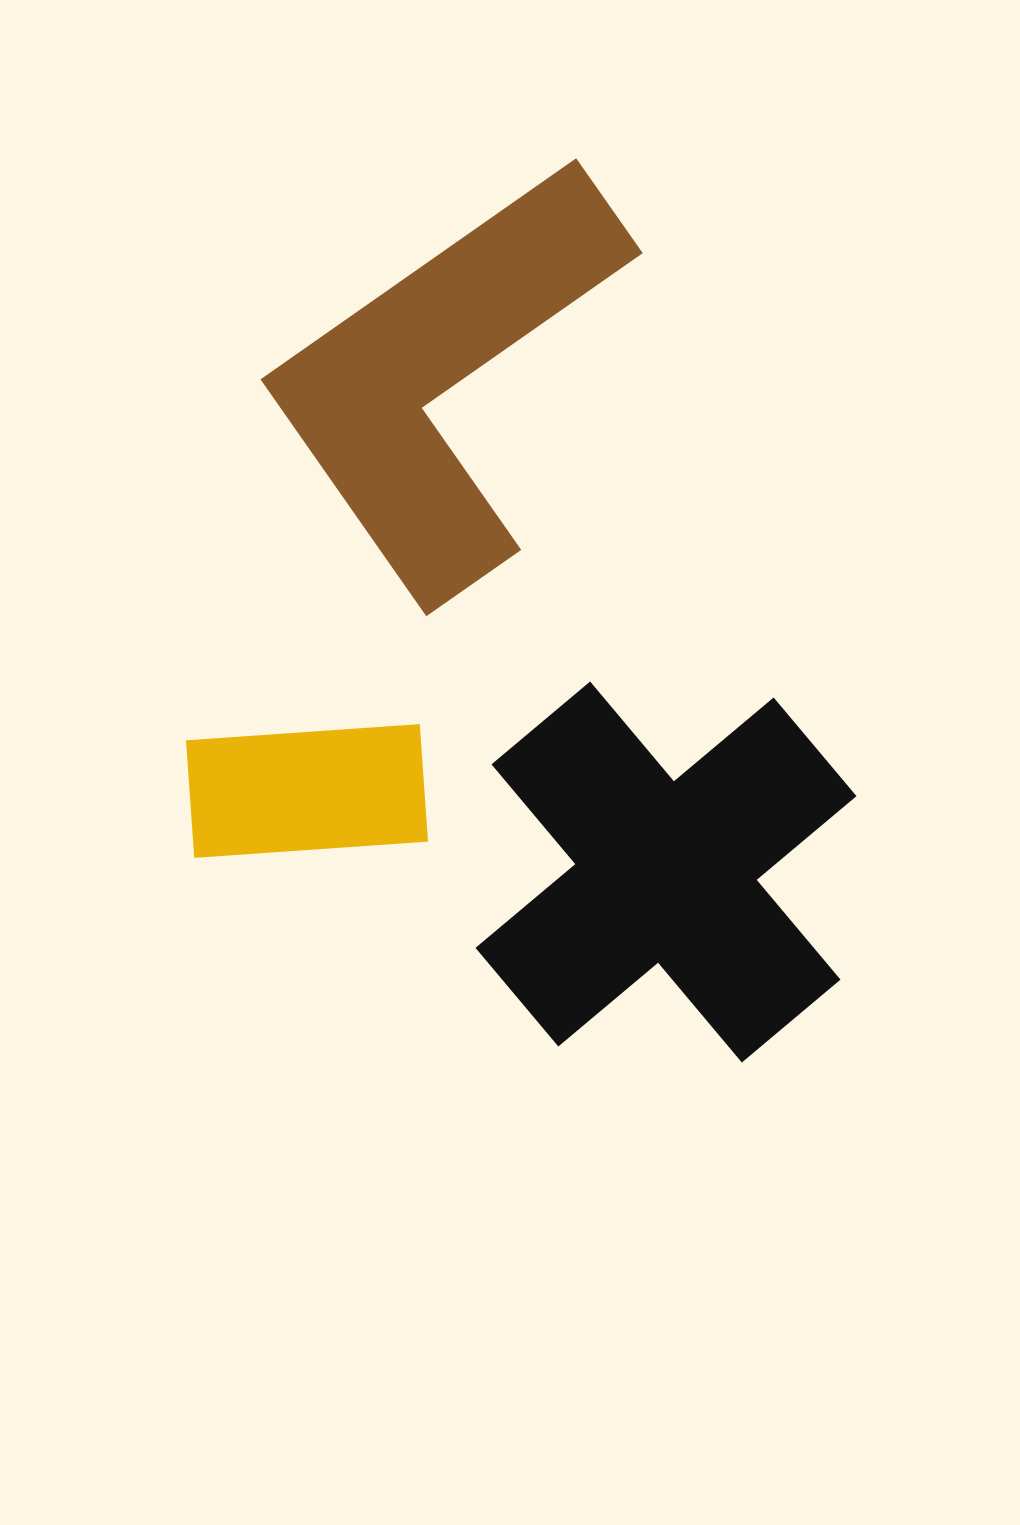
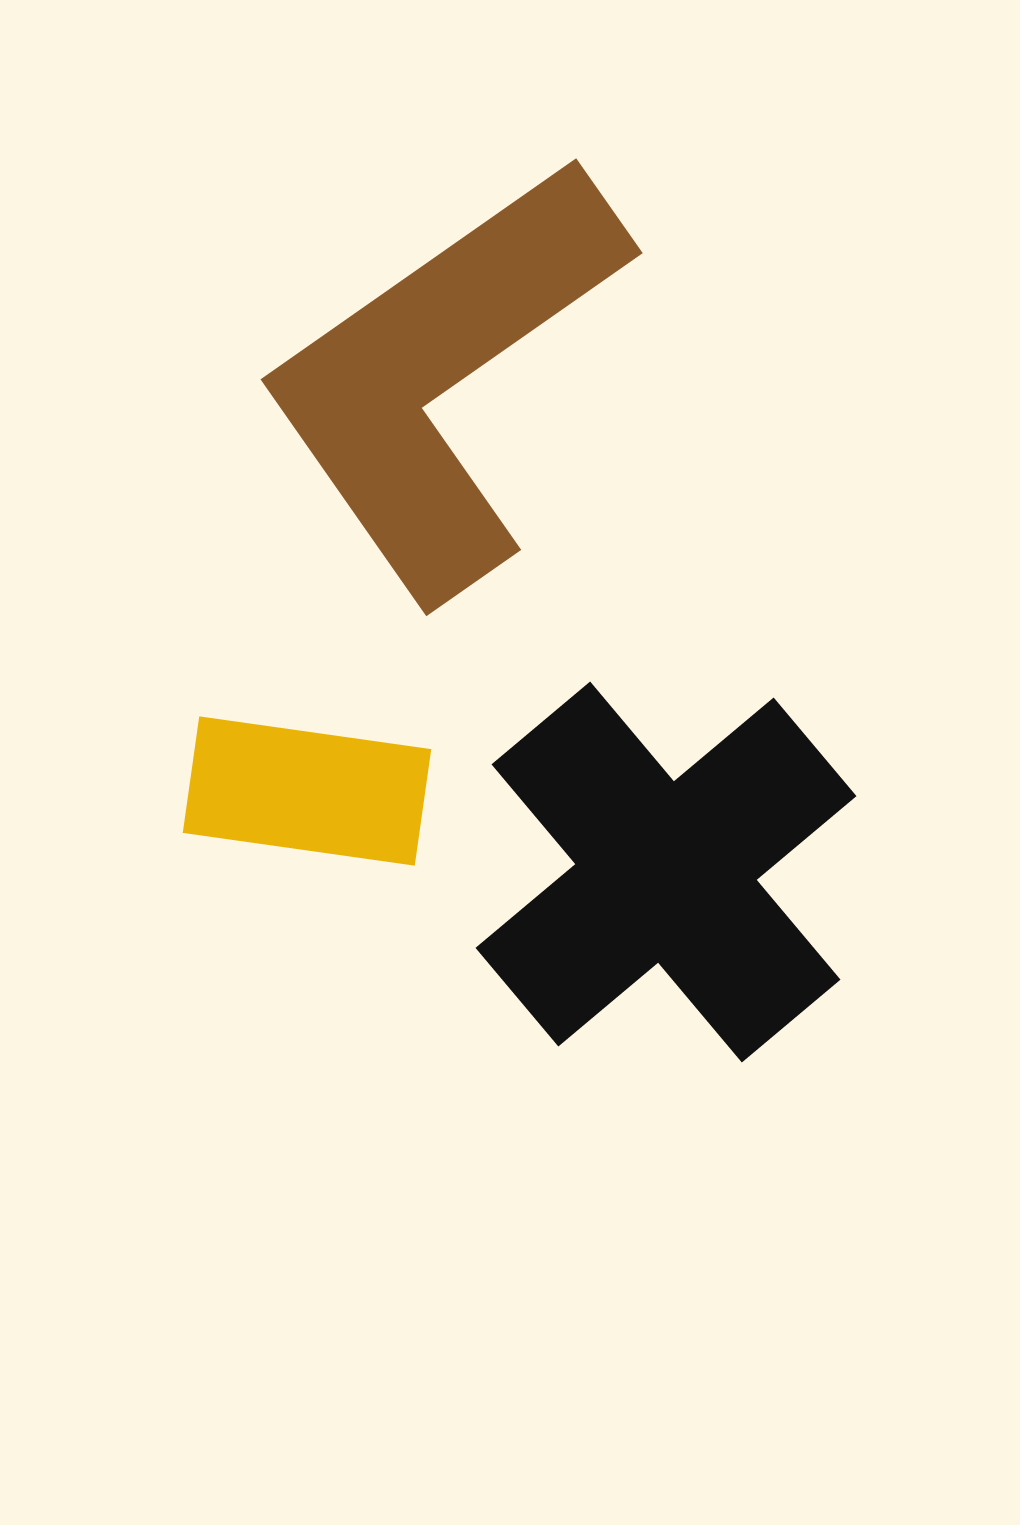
yellow rectangle: rotated 12 degrees clockwise
